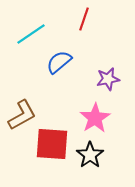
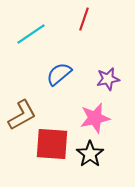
blue semicircle: moved 12 px down
pink star: rotated 20 degrees clockwise
black star: moved 1 px up
